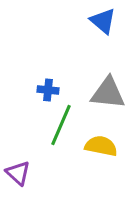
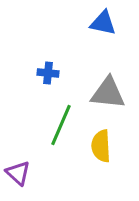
blue triangle: moved 2 px down; rotated 28 degrees counterclockwise
blue cross: moved 17 px up
yellow semicircle: rotated 104 degrees counterclockwise
